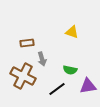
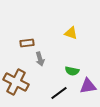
yellow triangle: moved 1 px left, 1 px down
gray arrow: moved 2 px left
green semicircle: moved 2 px right, 1 px down
brown cross: moved 7 px left, 6 px down
black line: moved 2 px right, 4 px down
